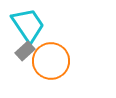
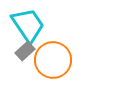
orange circle: moved 2 px right, 1 px up
